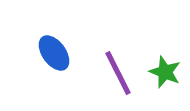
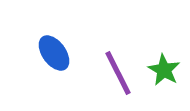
green star: moved 1 px left, 2 px up; rotated 8 degrees clockwise
